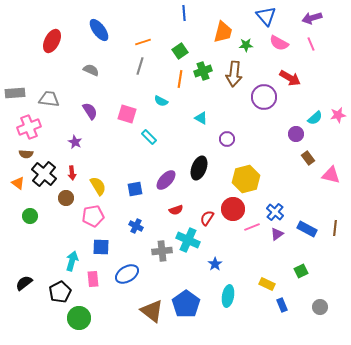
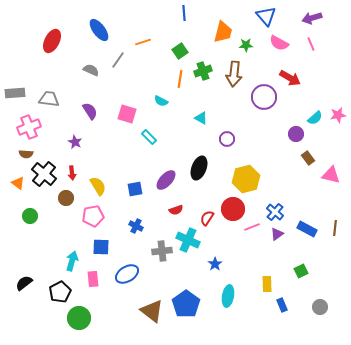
gray line at (140, 66): moved 22 px left, 6 px up; rotated 18 degrees clockwise
yellow rectangle at (267, 284): rotated 63 degrees clockwise
